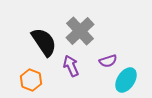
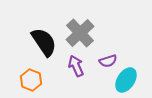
gray cross: moved 2 px down
purple arrow: moved 5 px right
